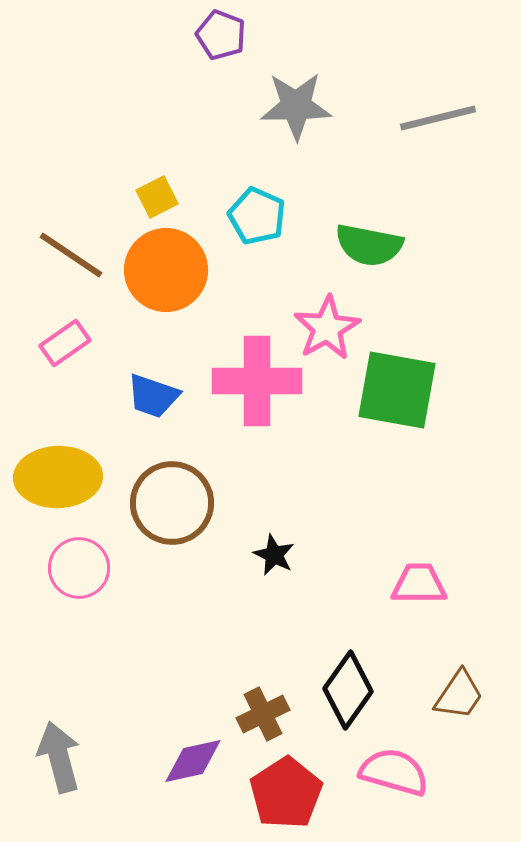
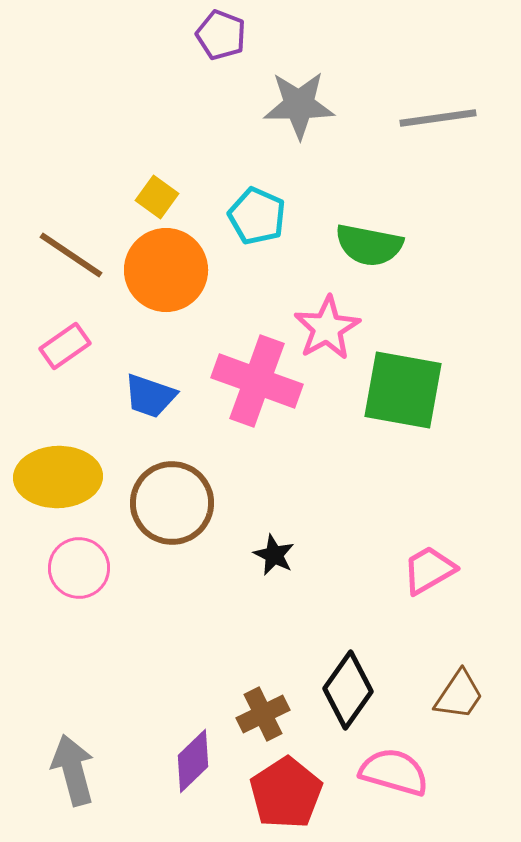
gray star: moved 3 px right, 1 px up
gray line: rotated 6 degrees clockwise
yellow square: rotated 27 degrees counterclockwise
pink rectangle: moved 3 px down
pink cross: rotated 20 degrees clockwise
green square: moved 6 px right
blue trapezoid: moved 3 px left
pink trapezoid: moved 10 px right, 14 px up; rotated 30 degrees counterclockwise
gray arrow: moved 14 px right, 13 px down
purple diamond: rotated 32 degrees counterclockwise
